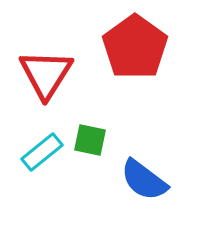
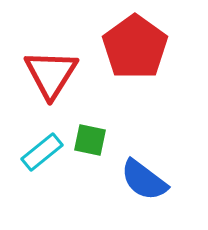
red triangle: moved 5 px right
